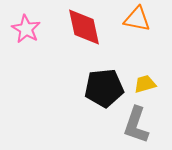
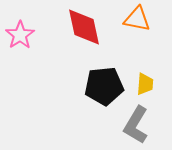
pink star: moved 6 px left, 6 px down; rotated 8 degrees clockwise
yellow trapezoid: rotated 110 degrees clockwise
black pentagon: moved 2 px up
gray L-shape: rotated 12 degrees clockwise
